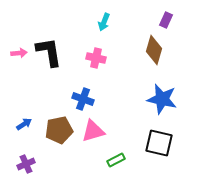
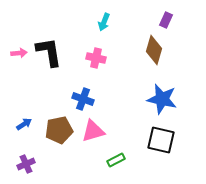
black square: moved 2 px right, 3 px up
